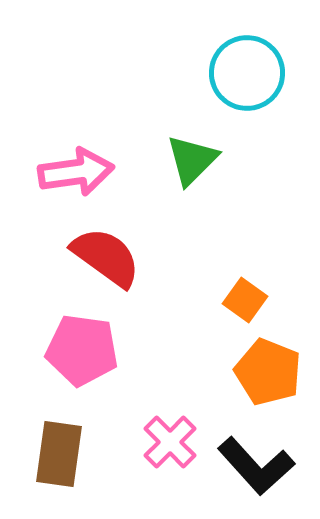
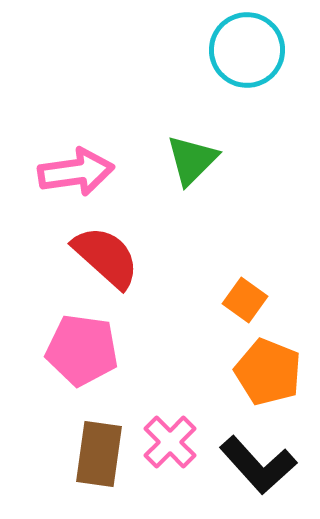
cyan circle: moved 23 px up
red semicircle: rotated 6 degrees clockwise
brown rectangle: moved 40 px right
black L-shape: moved 2 px right, 1 px up
